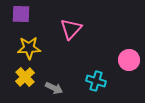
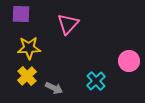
pink triangle: moved 3 px left, 5 px up
pink circle: moved 1 px down
yellow cross: moved 2 px right, 1 px up
cyan cross: rotated 30 degrees clockwise
